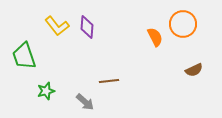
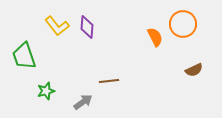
gray arrow: moved 2 px left; rotated 78 degrees counterclockwise
